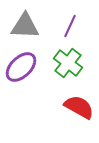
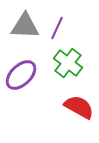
purple line: moved 13 px left, 2 px down
purple ellipse: moved 8 px down
